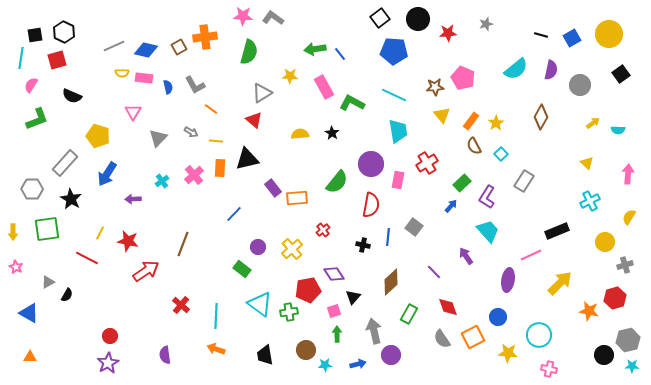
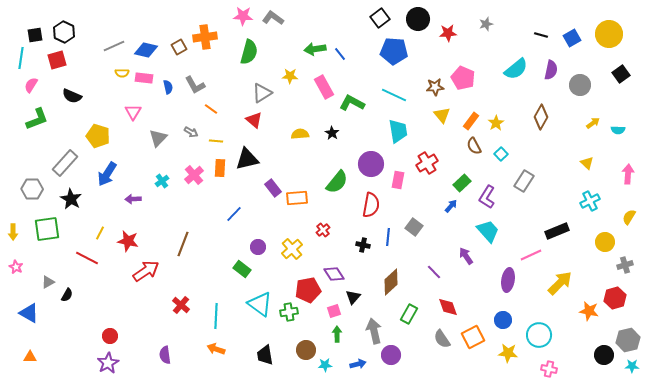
blue circle at (498, 317): moved 5 px right, 3 px down
